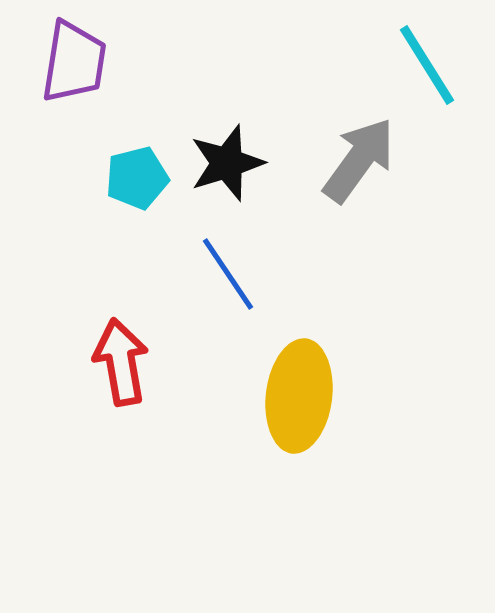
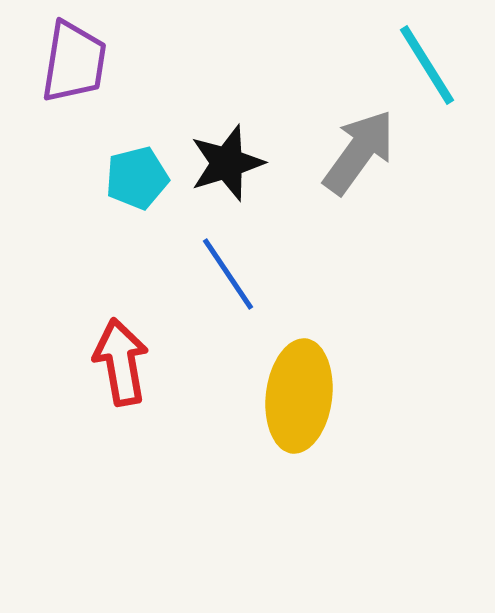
gray arrow: moved 8 px up
